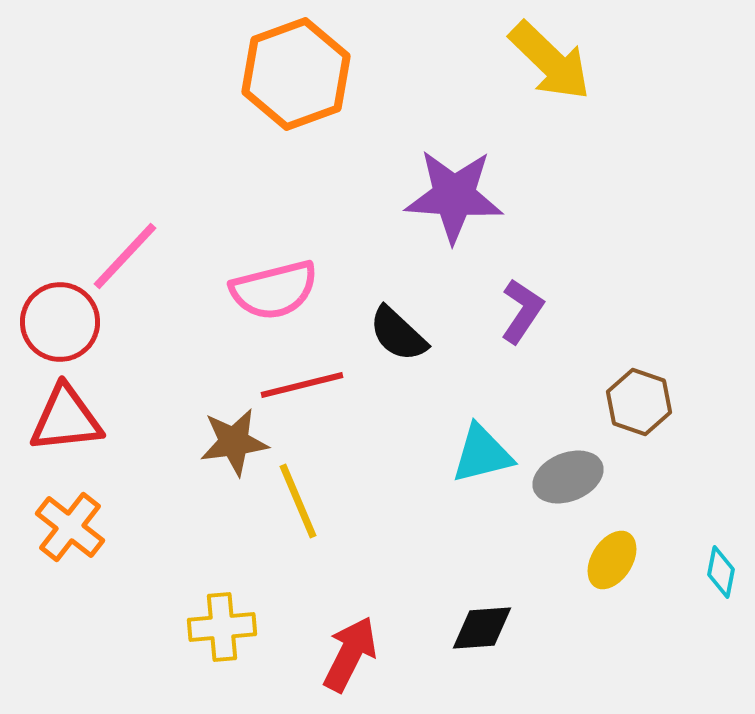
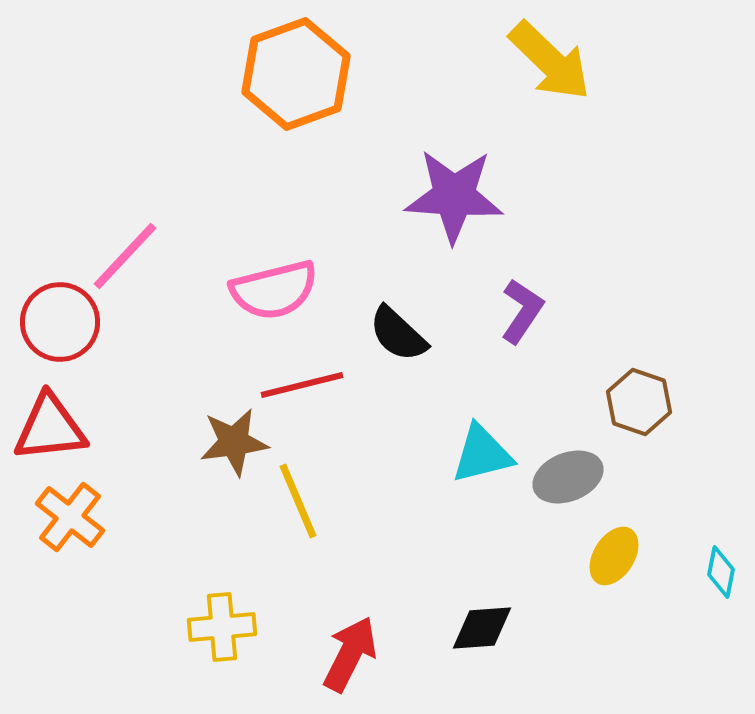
red triangle: moved 16 px left, 9 px down
orange cross: moved 10 px up
yellow ellipse: moved 2 px right, 4 px up
